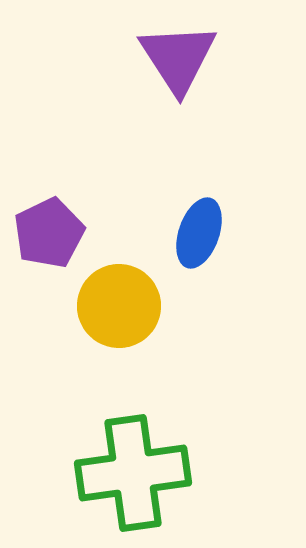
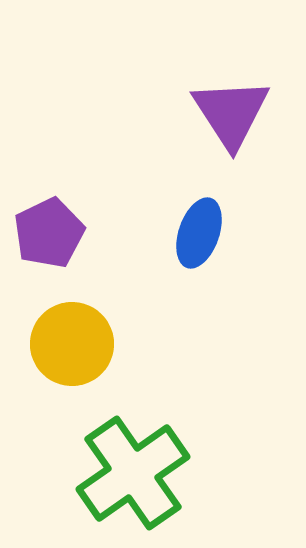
purple triangle: moved 53 px right, 55 px down
yellow circle: moved 47 px left, 38 px down
green cross: rotated 27 degrees counterclockwise
